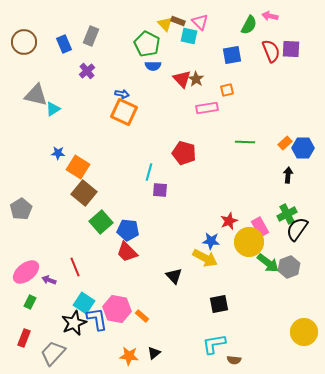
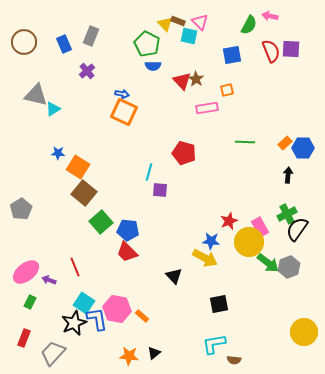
red triangle at (182, 79): moved 2 px down
